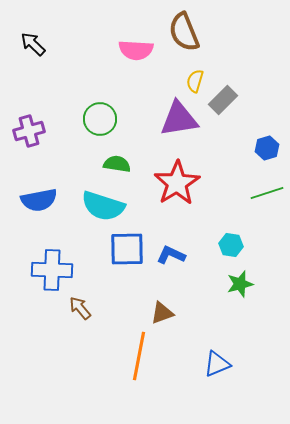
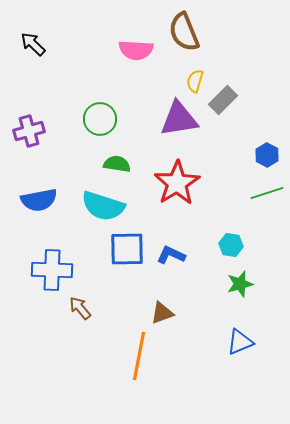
blue hexagon: moved 7 px down; rotated 15 degrees counterclockwise
blue triangle: moved 23 px right, 22 px up
